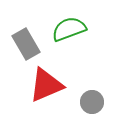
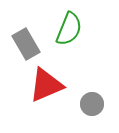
green semicircle: rotated 132 degrees clockwise
gray circle: moved 2 px down
